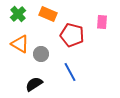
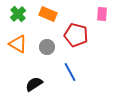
pink rectangle: moved 8 px up
red pentagon: moved 4 px right
orange triangle: moved 2 px left
gray circle: moved 6 px right, 7 px up
